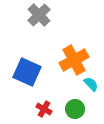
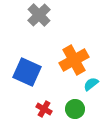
cyan semicircle: rotated 84 degrees counterclockwise
